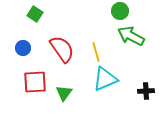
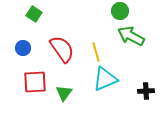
green square: moved 1 px left
